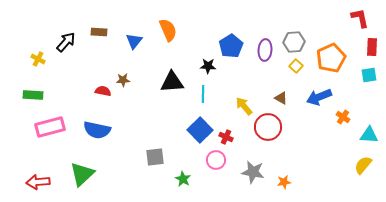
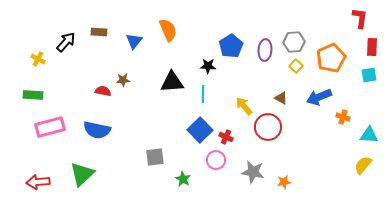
red L-shape: rotated 20 degrees clockwise
orange cross: rotated 16 degrees counterclockwise
